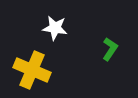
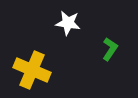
white star: moved 13 px right, 5 px up
